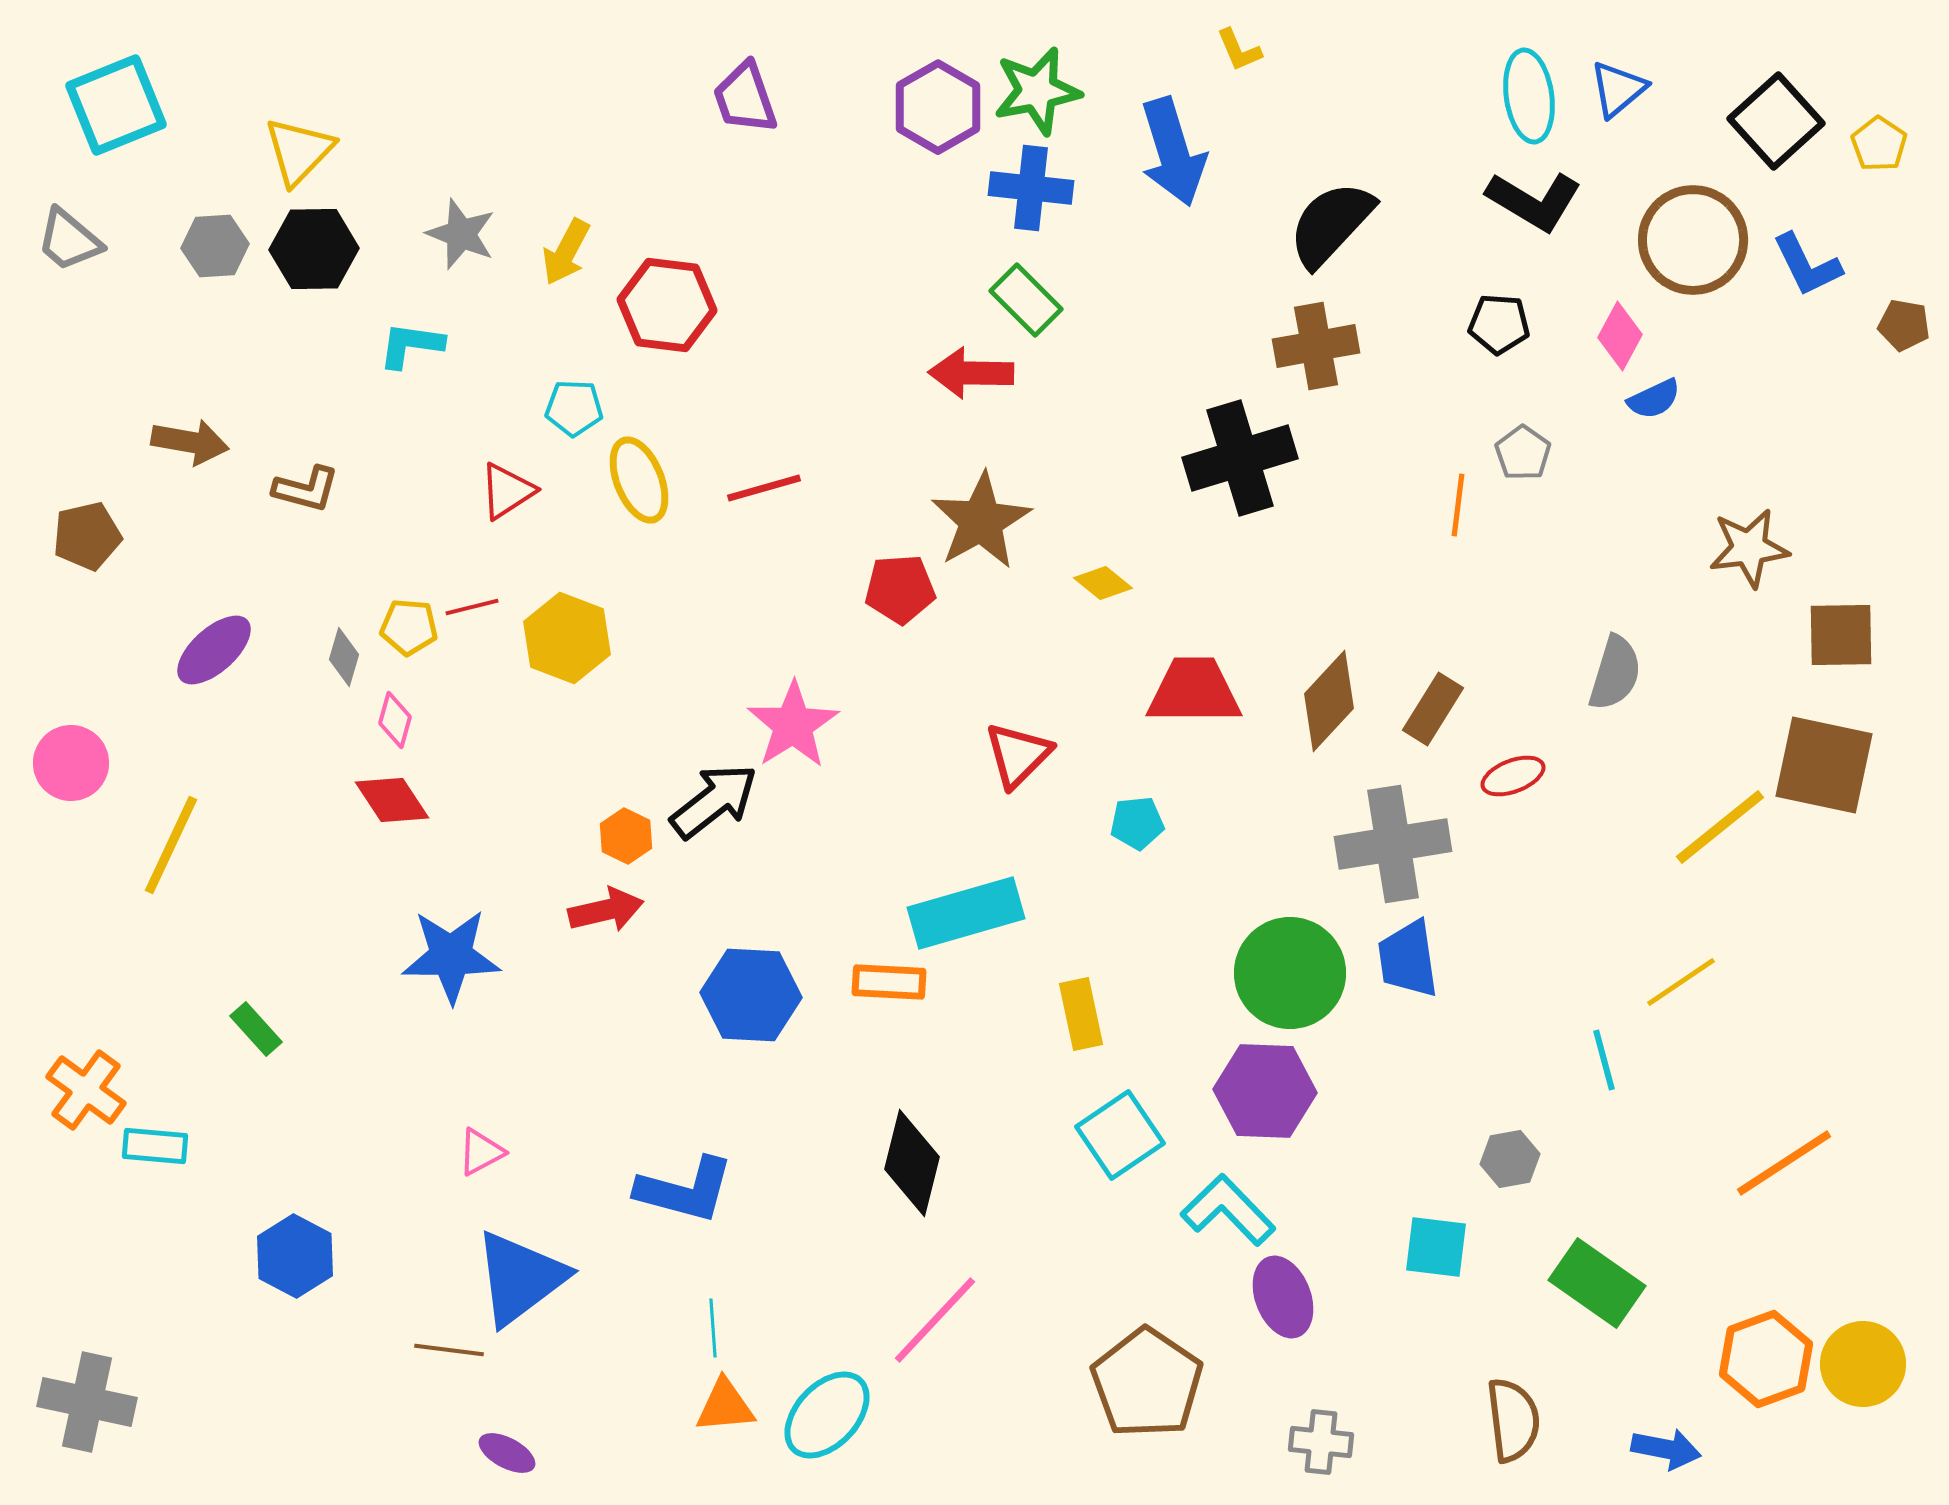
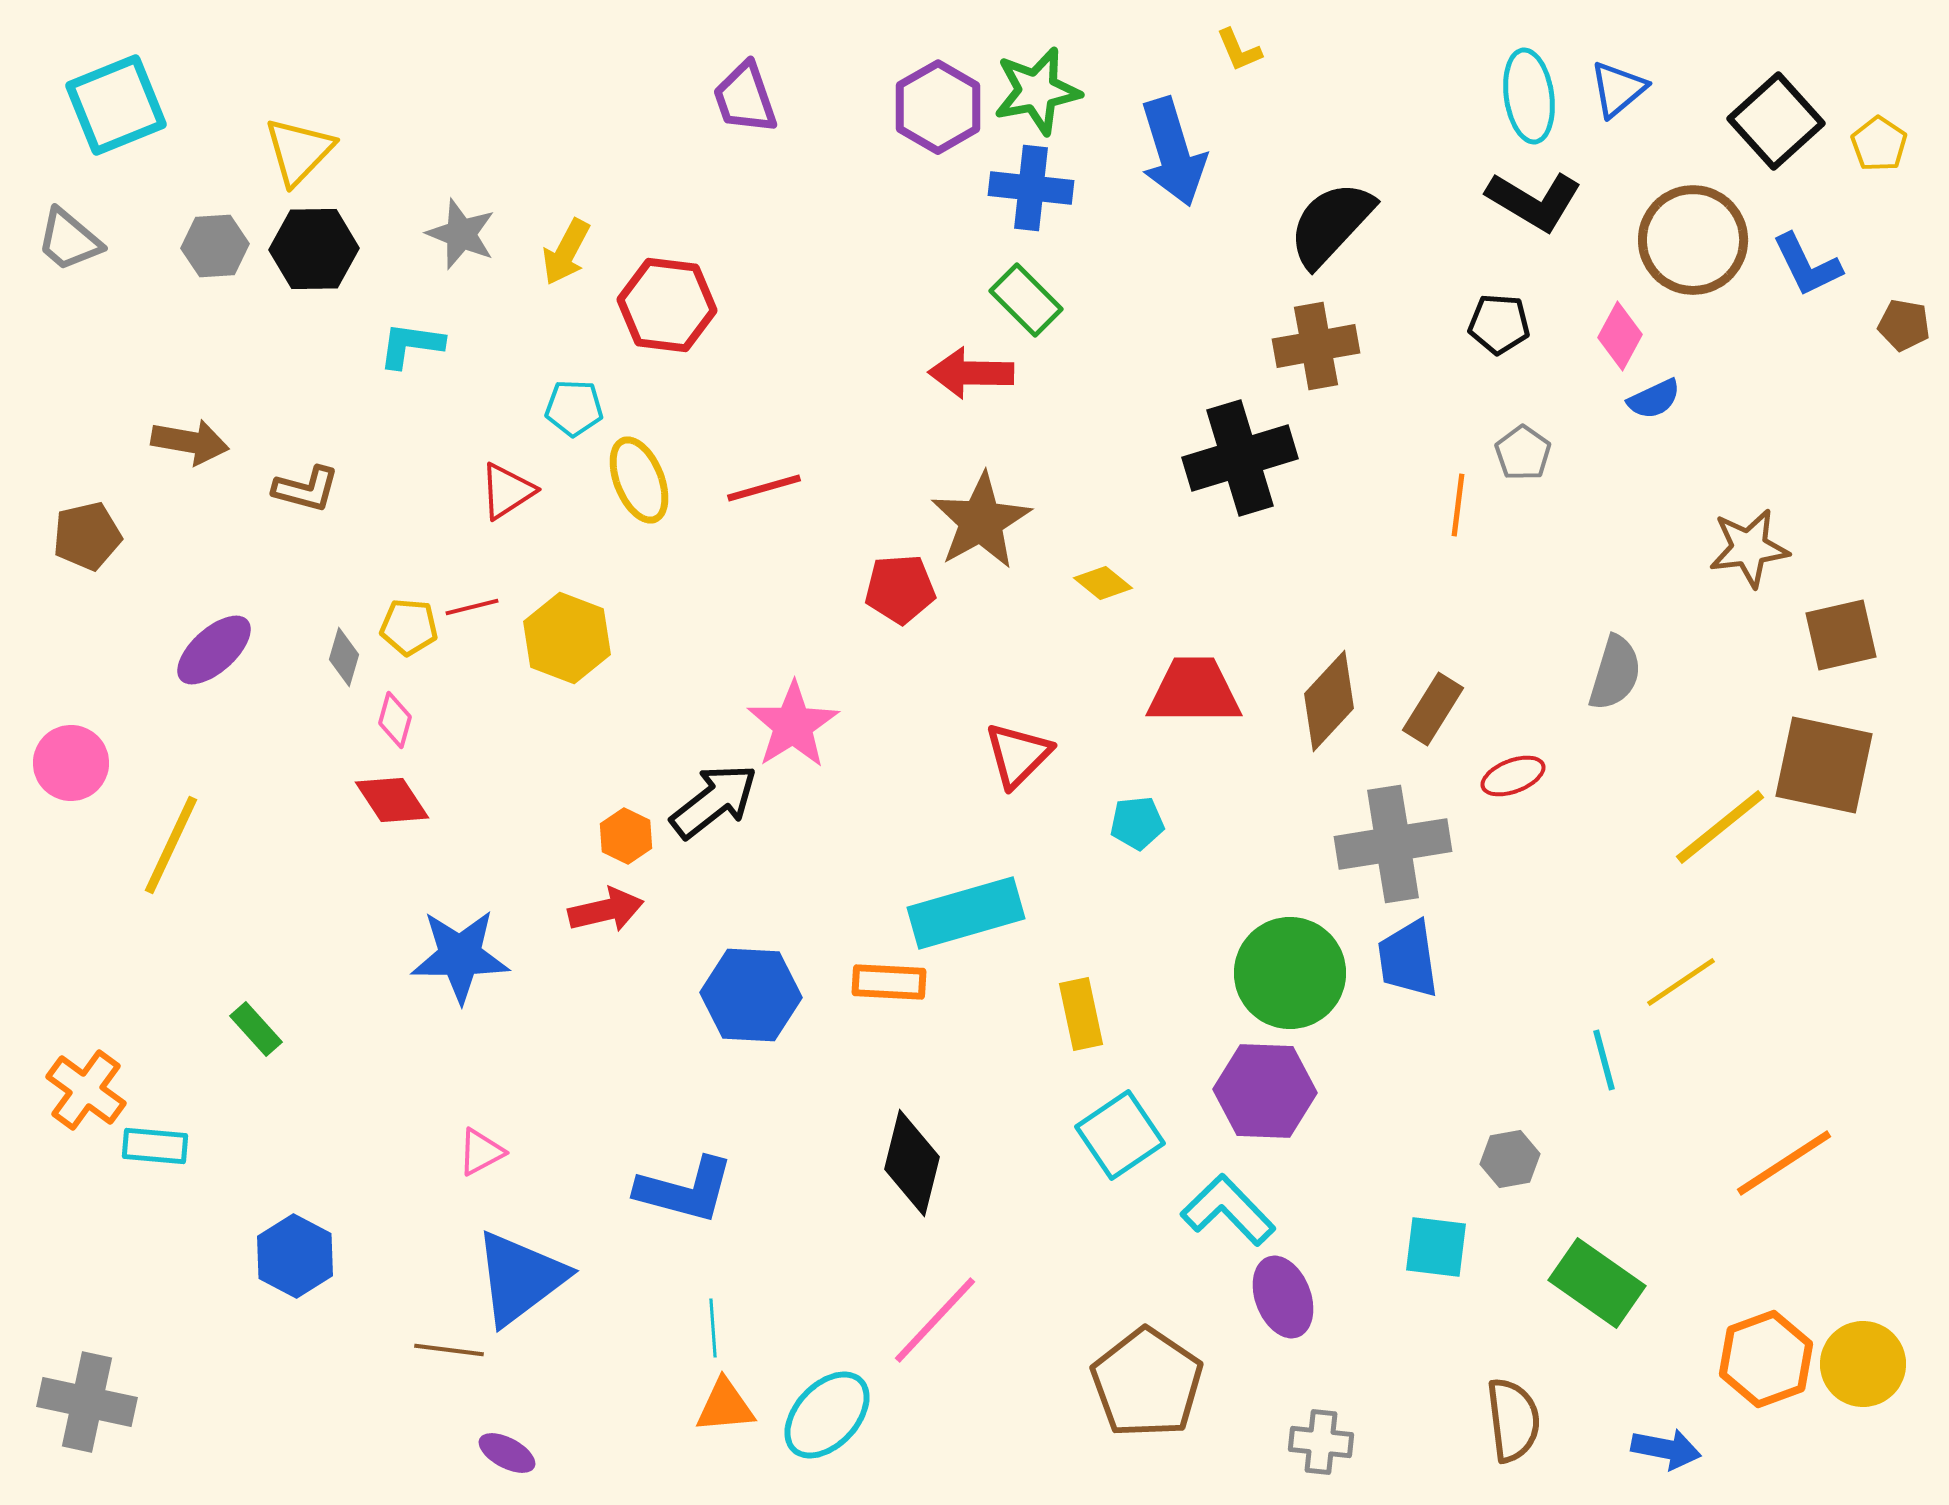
brown square at (1841, 635): rotated 12 degrees counterclockwise
blue star at (451, 956): moved 9 px right
